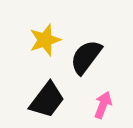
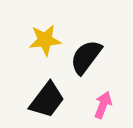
yellow star: rotated 12 degrees clockwise
